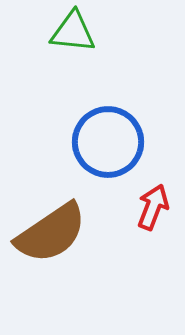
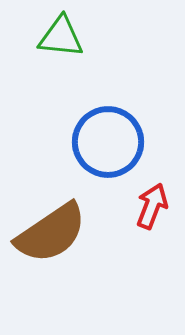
green triangle: moved 12 px left, 5 px down
red arrow: moved 1 px left, 1 px up
